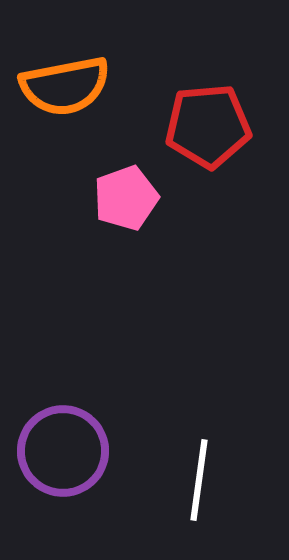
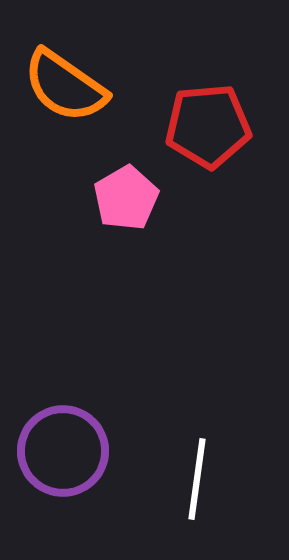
orange semicircle: rotated 46 degrees clockwise
pink pentagon: rotated 10 degrees counterclockwise
white line: moved 2 px left, 1 px up
